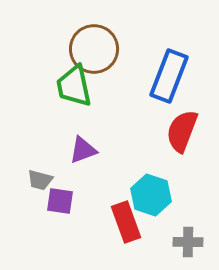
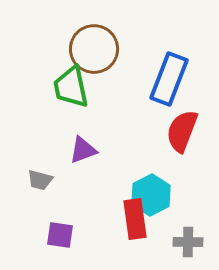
blue rectangle: moved 3 px down
green trapezoid: moved 3 px left, 1 px down
cyan hexagon: rotated 15 degrees clockwise
purple square: moved 34 px down
red rectangle: moved 9 px right, 3 px up; rotated 12 degrees clockwise
